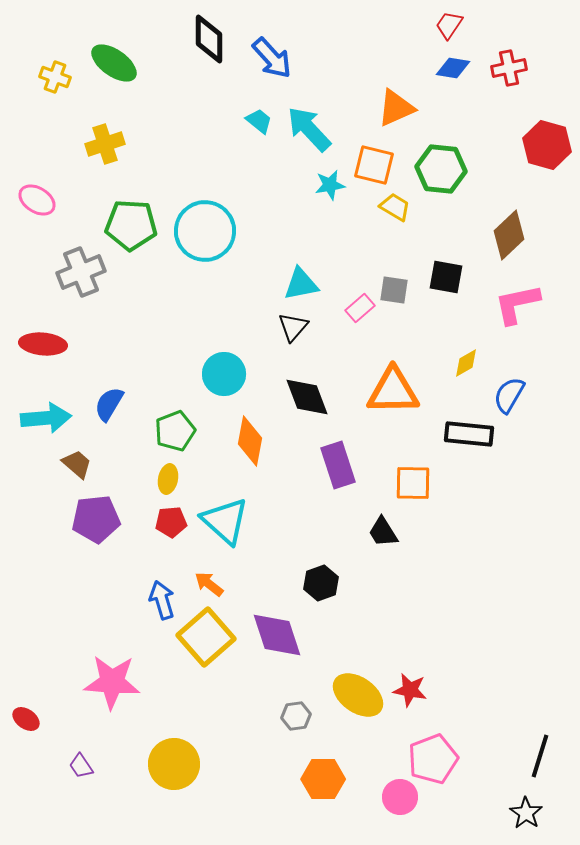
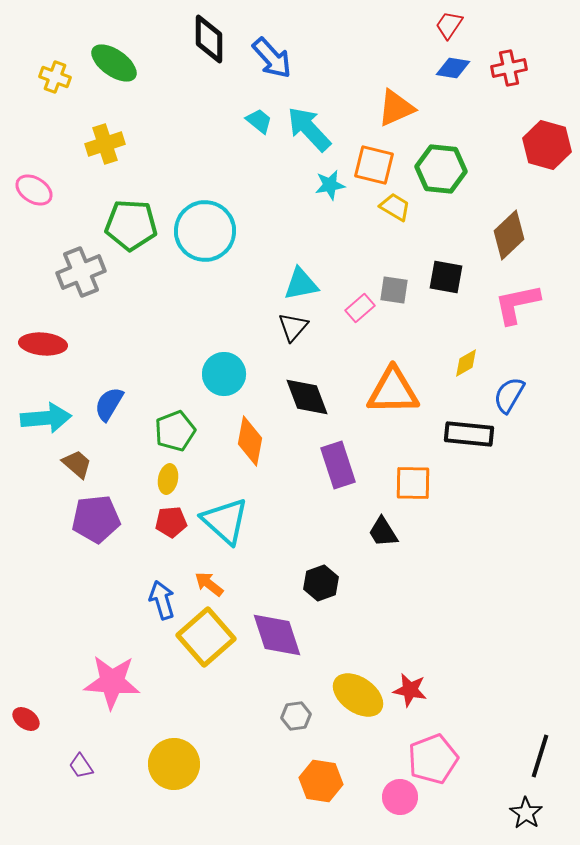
pink ellipse at (37, 200): moved 3 px left, 10 px up
orange hexagon at (323, 779): moved 2 px left, 2 px down; rotated 9 degrees clockwise
